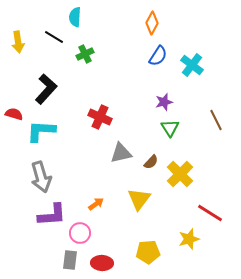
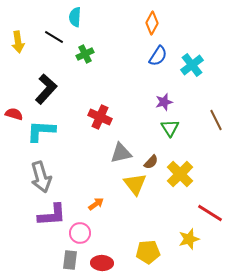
cyan cross: rotated 15 degrees clockwise
yellow triangle: moved 4 px left, 15 px up; rotated 15 degrees counterclockwise
